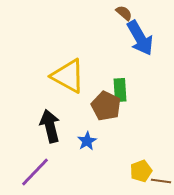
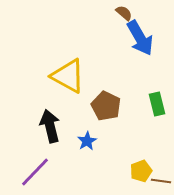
green rectangle: moved 37 px right, 14 px down; rotated 10 degrees counterclockwise
